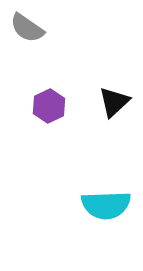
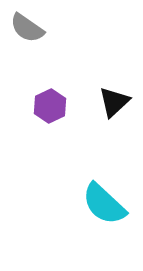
purple hexagon: moved 1 px right
cyan semicircle: moved 2 px left, 1 px up; rotated 45 degrees clockwise
